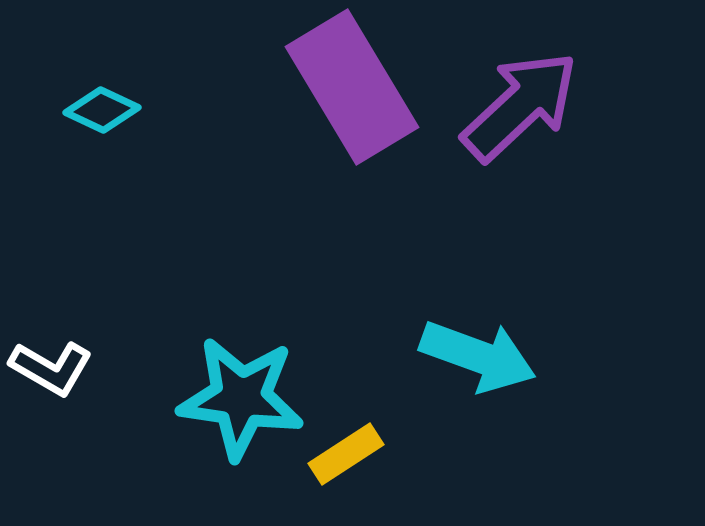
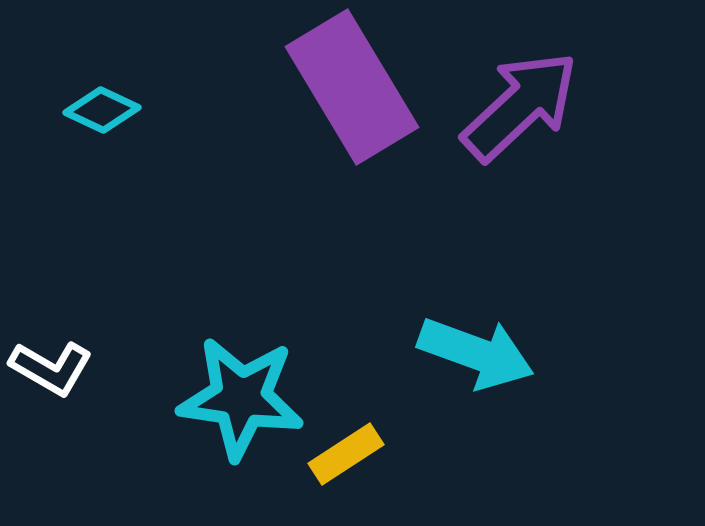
cyan arrow: moved 2 px left, 3 px up
